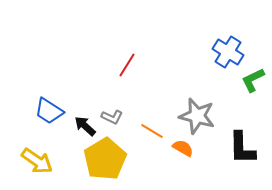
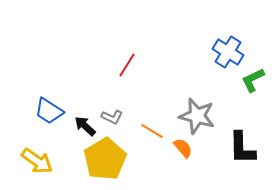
orange semicircle: rotated 20 degrees clockwise
